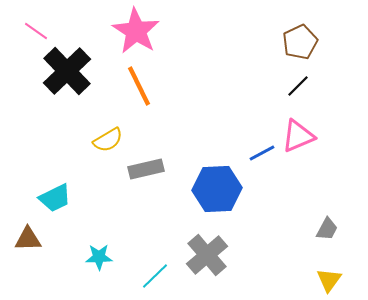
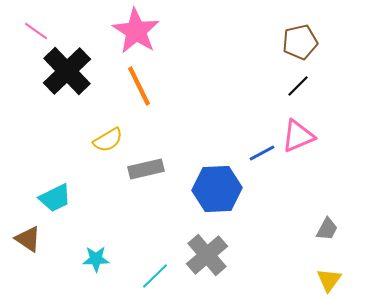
brown pentagon: rotated 12 degrees clockwise
brown triangle: rotated 36 degrees clockwise
cyan star: moved 3 px left, 2 px down
